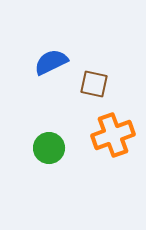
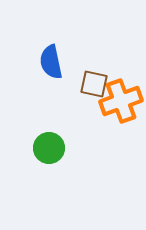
blue semicircle: rotated 76 degrees counterclockwise
orange cross: moved 8 px right, 34 px up
